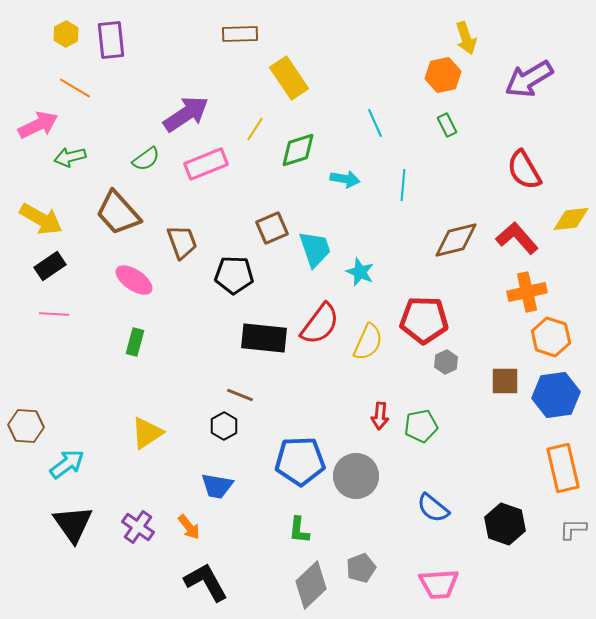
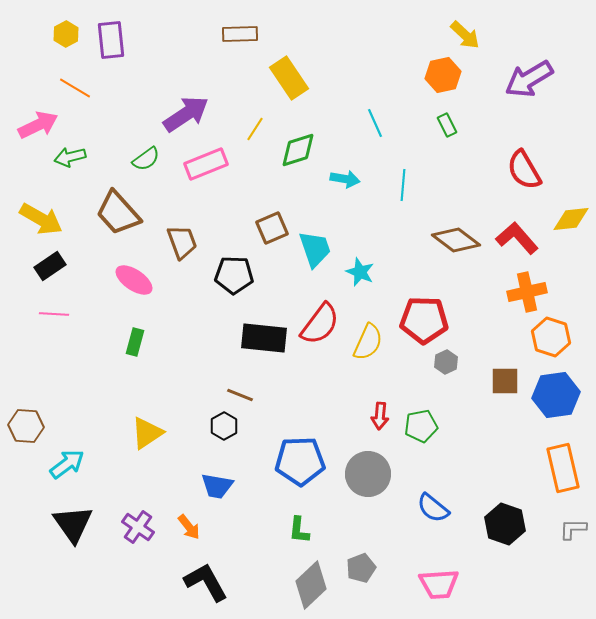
yellow arrow at (466, 38): moved 1 px left, 3 px up; rotated 28 degrees counterclockwise
brown diamond at (456, 240): rotated 51 degrees clockwise
gray circle at (356, 476): moved 12 px right, 2 px up
